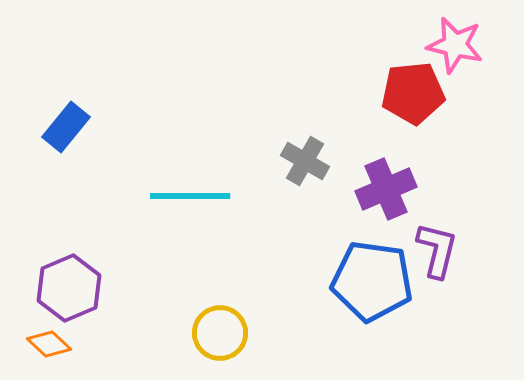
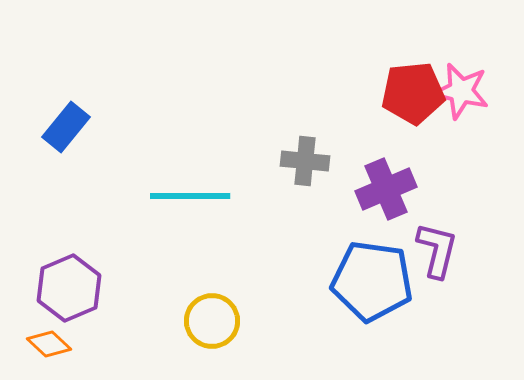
pink star: moved 6 px right, 46 px down
gray cross: rotated 24 degrees counterclockwise
yellow circle: moved 8 px left, 12 px up
